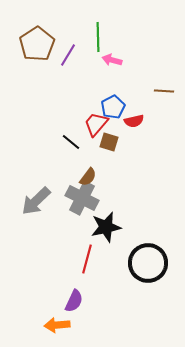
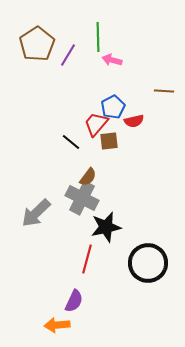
brown square: moved 1 px up; rotated 24 degrees counterclockwise
gray arrow: moved 12 px down
